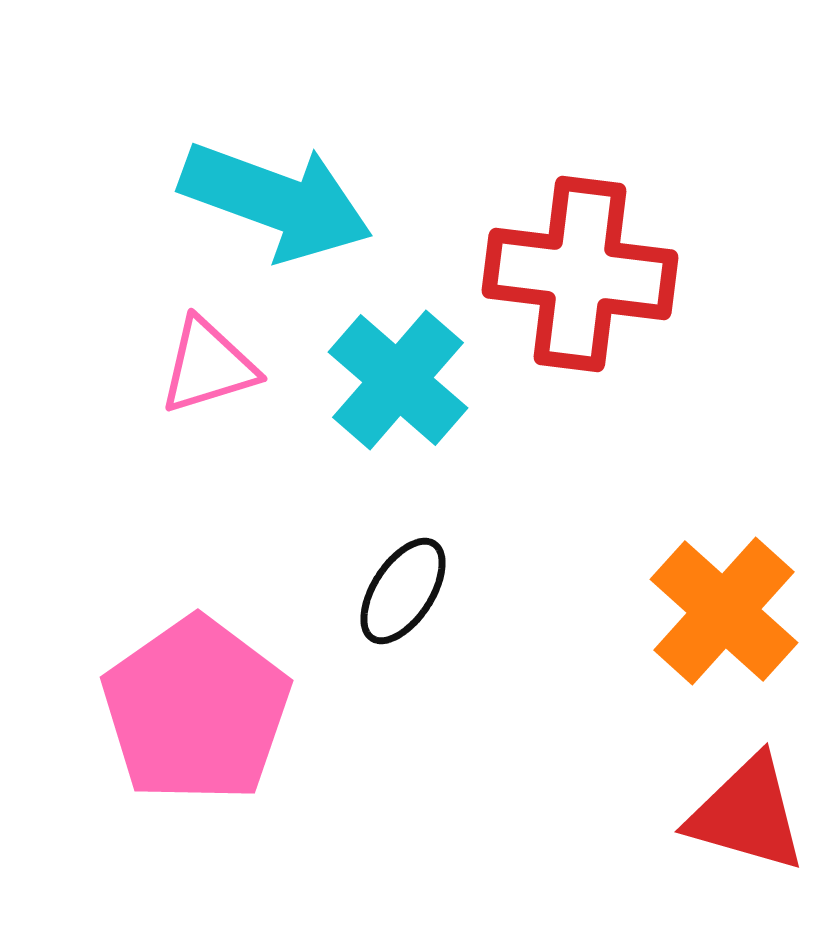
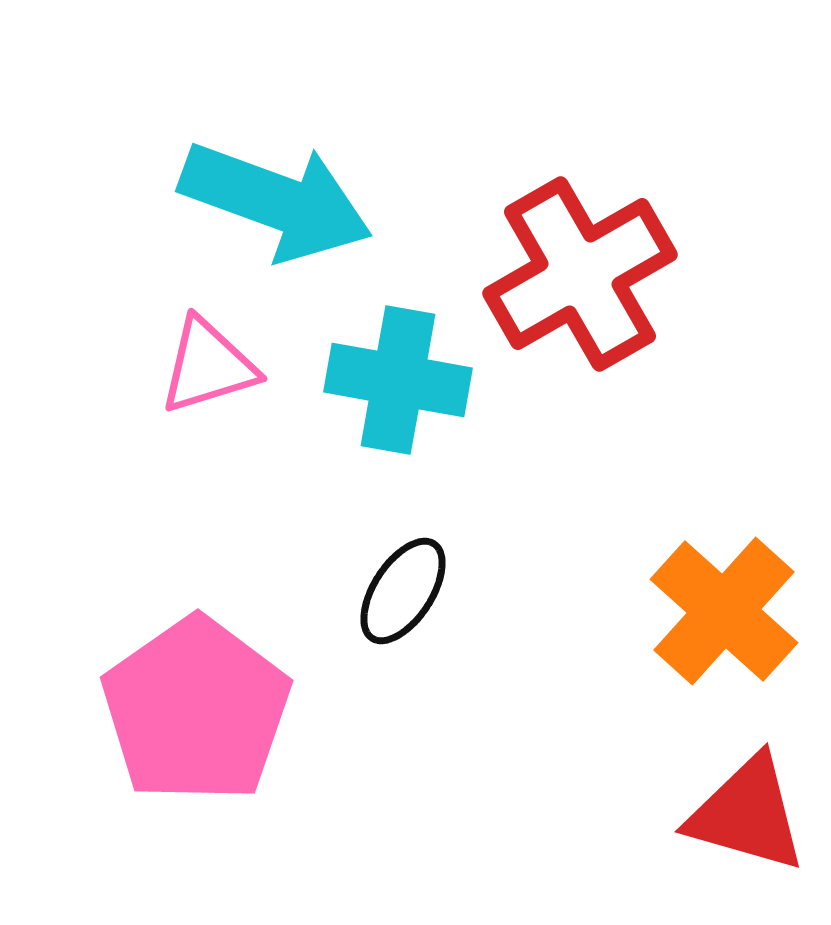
red cross: rotated 37 degrees counterclockwise
cyan cross: rotated 31 degrees counterclockwise
